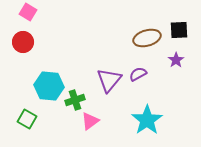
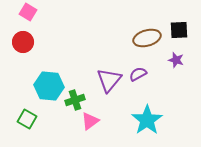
purple star: rotated 21 degrees counterclockwise
